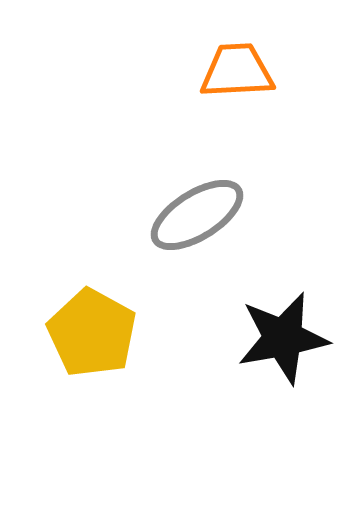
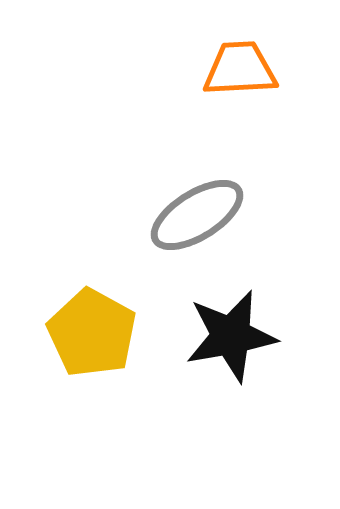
orange trapezoid: moved 3 px right, 2 px up
black star: moved 52 px left, 2 px up
